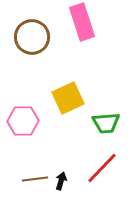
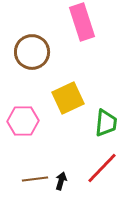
brown circle: moved 15 px down
green trapezoid: rotated 80 degrees counterclockwise
